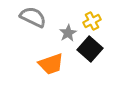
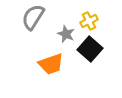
gray semicircle: rotated 84 degrees counterclockwise
yellow cross: moved 3 px left
gray star: moved 2 px left, 1 px down; rotated 18 degrees counterclockwise
